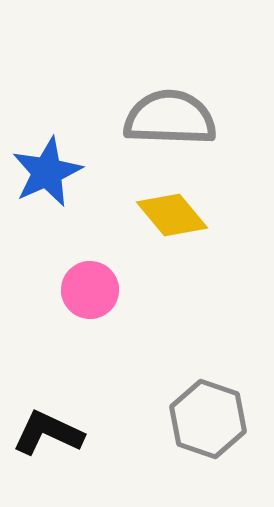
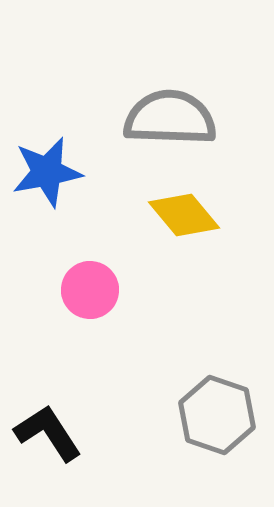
blue star: rotated 14 degrees clockwise
yellow diamond: moved 12 px right
gray hexagon: moved 9 px right, 4 px up
black L-shape: rotated 32 degrees clockwise
